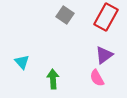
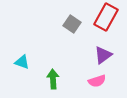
gray square: moved 7 px right, 9 px down
purple triangle: moved 1 px left
cyan triangle: rotated 28 degrees counterclockwise
pink semicircle: moved 3 px down; rotated 78 degrees counterclockwise
